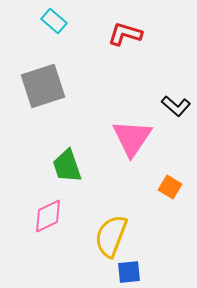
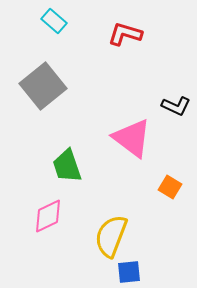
gray square: rotated 21 degrees counterclockwise
black L-shape: rotated 16 degrees counterclockwise
pink triangle: rotated 27 degrees counterclockwise
